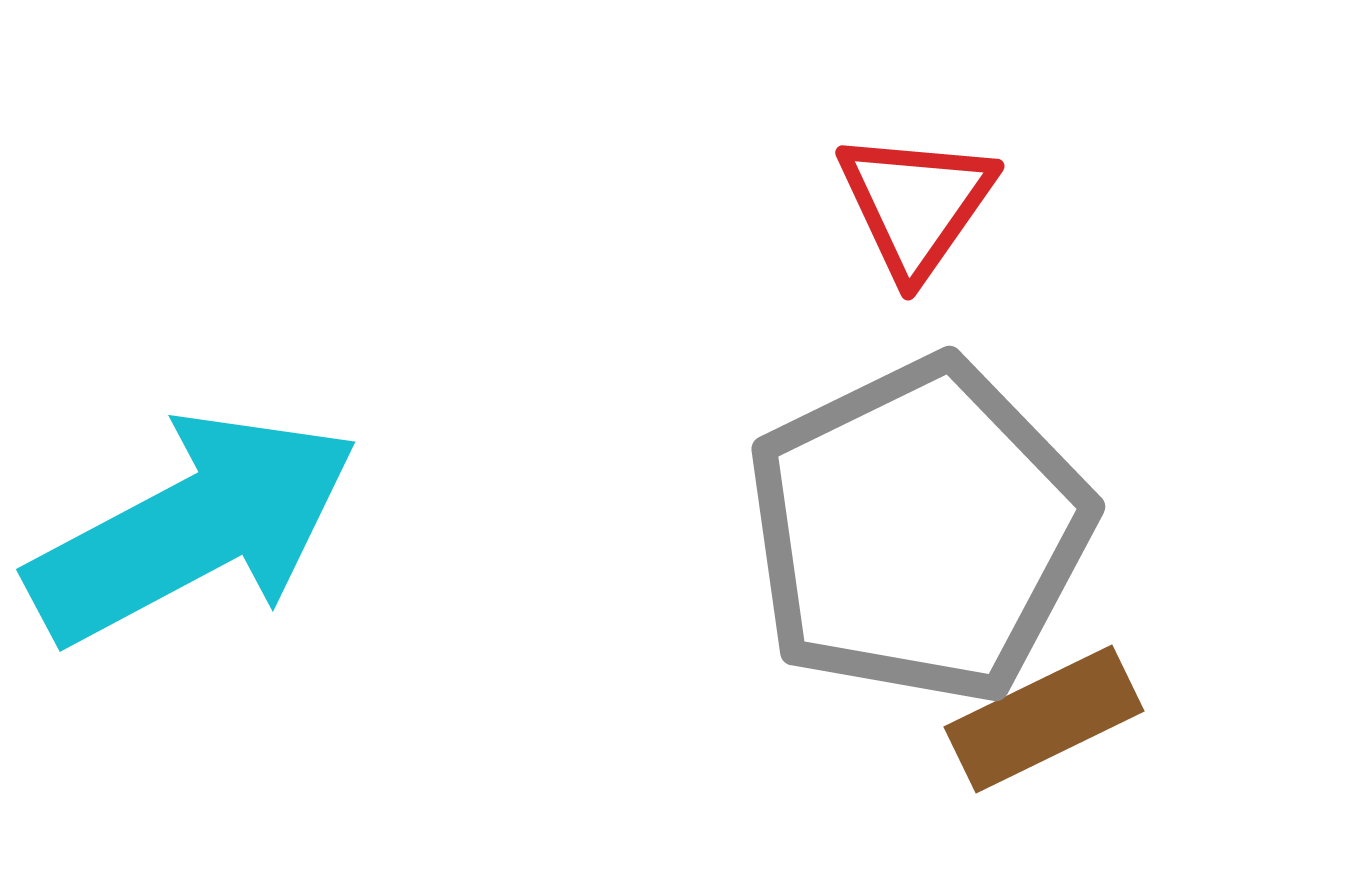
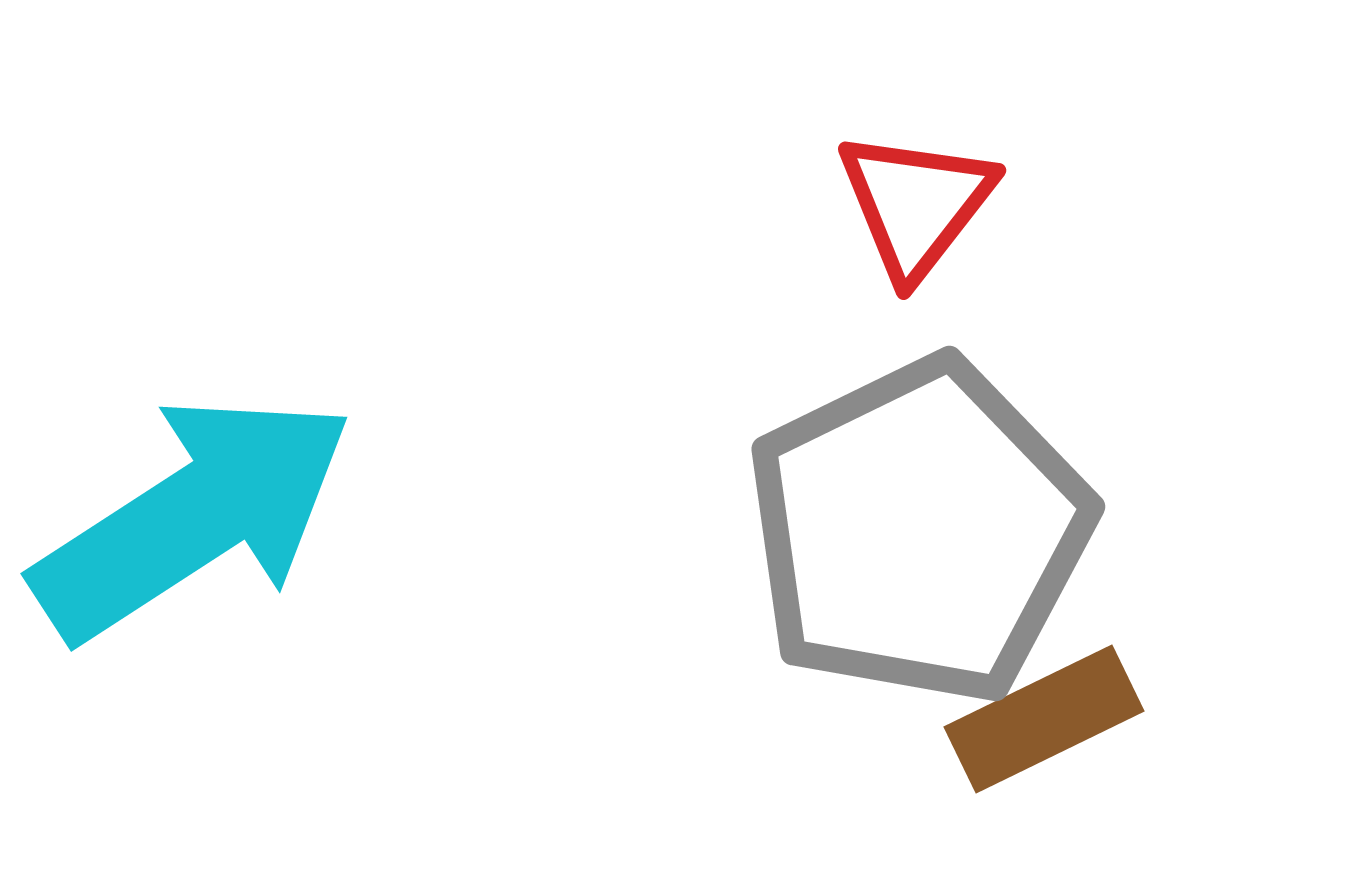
red triangle: rotated 3 degrees clockwise
cyan arrow: moved 11 px up; rotated 5 degrees counterclockwise
